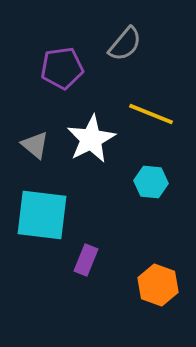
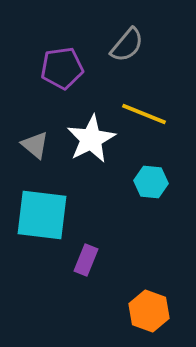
gray semicircle: moved 2 px right, 1 px down
yellow line: moved 7 px left
orange hexagon: moved 9 px left, 26 px down
